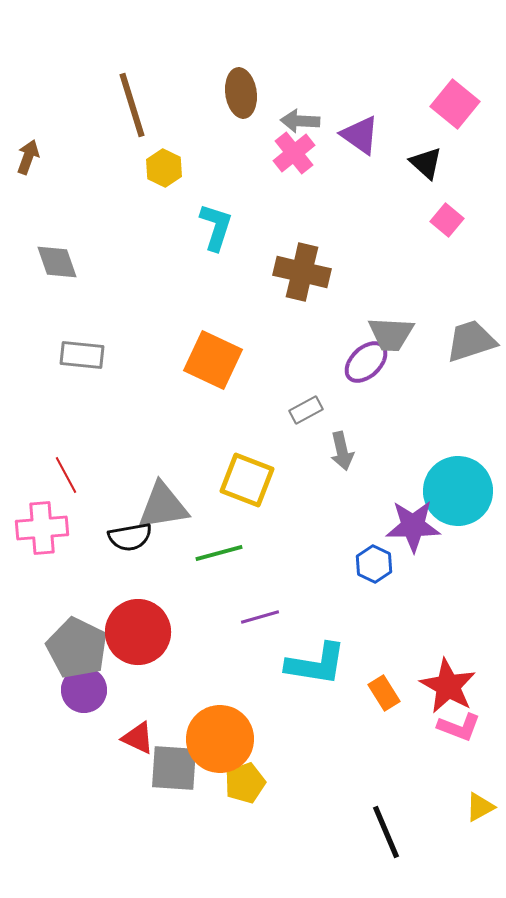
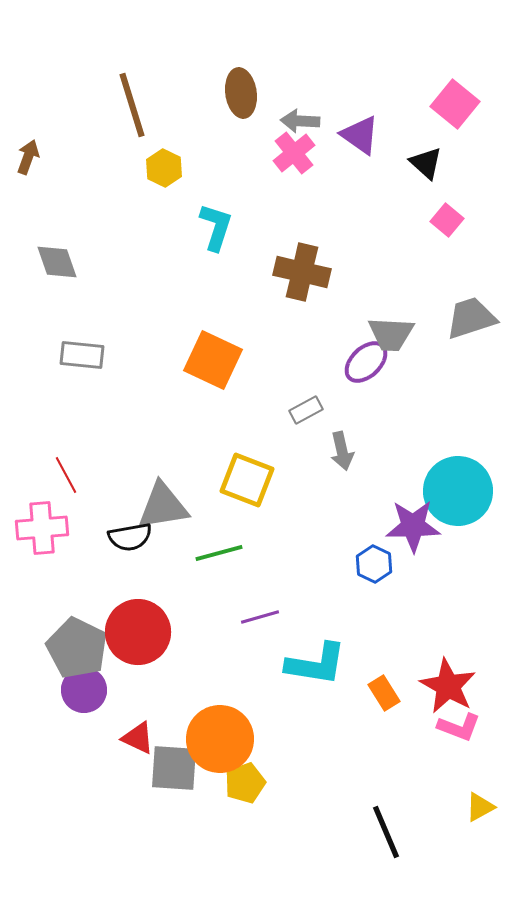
gray trapezoid at (471, 341): moved 23 px up
